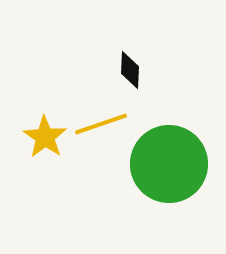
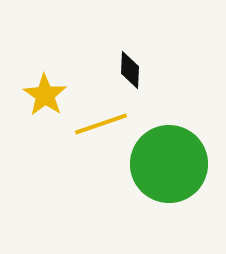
yellow star: moved 42 px up
